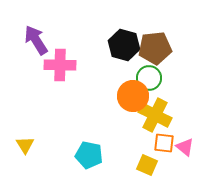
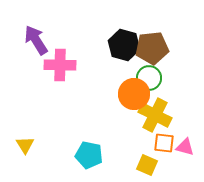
brown pentagon: moved 3 px left
orange circle: moved 1 px right, 2 px up
pink triangle: rotated 24 degrees counterclockwise
